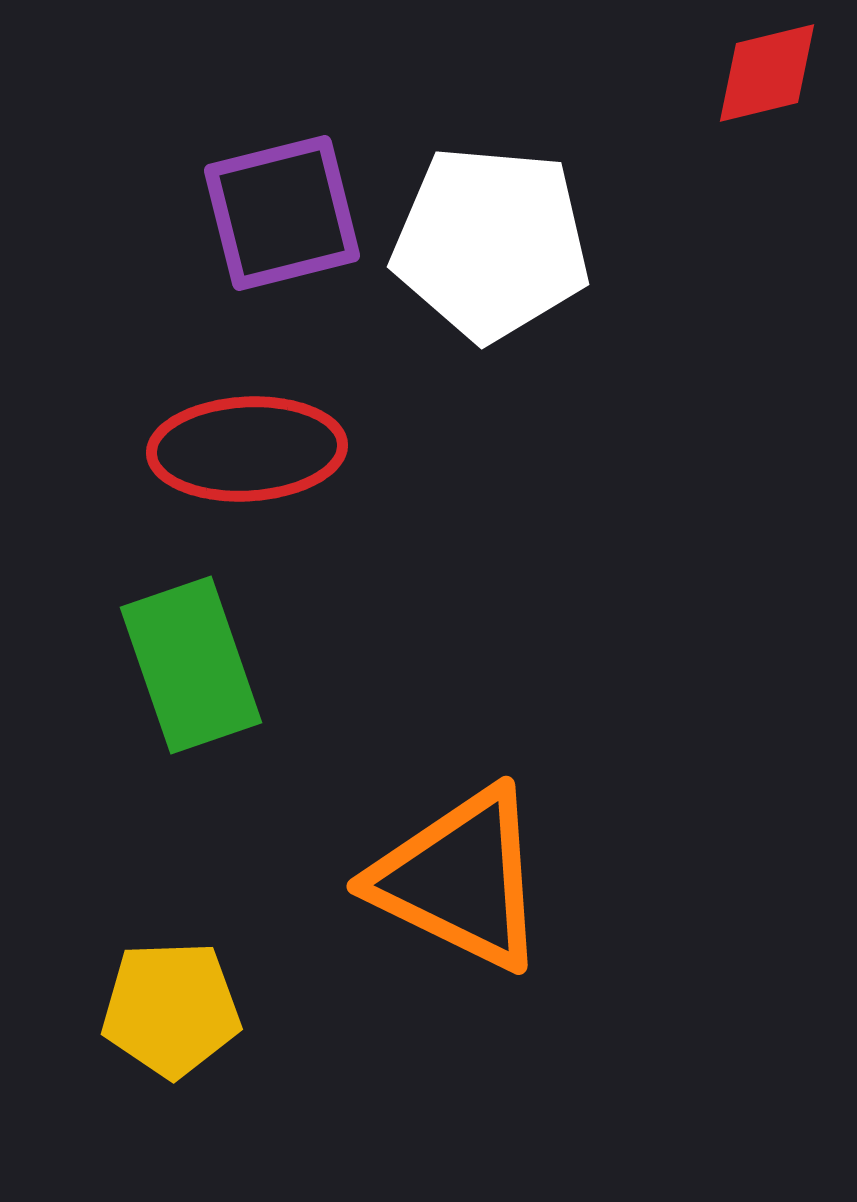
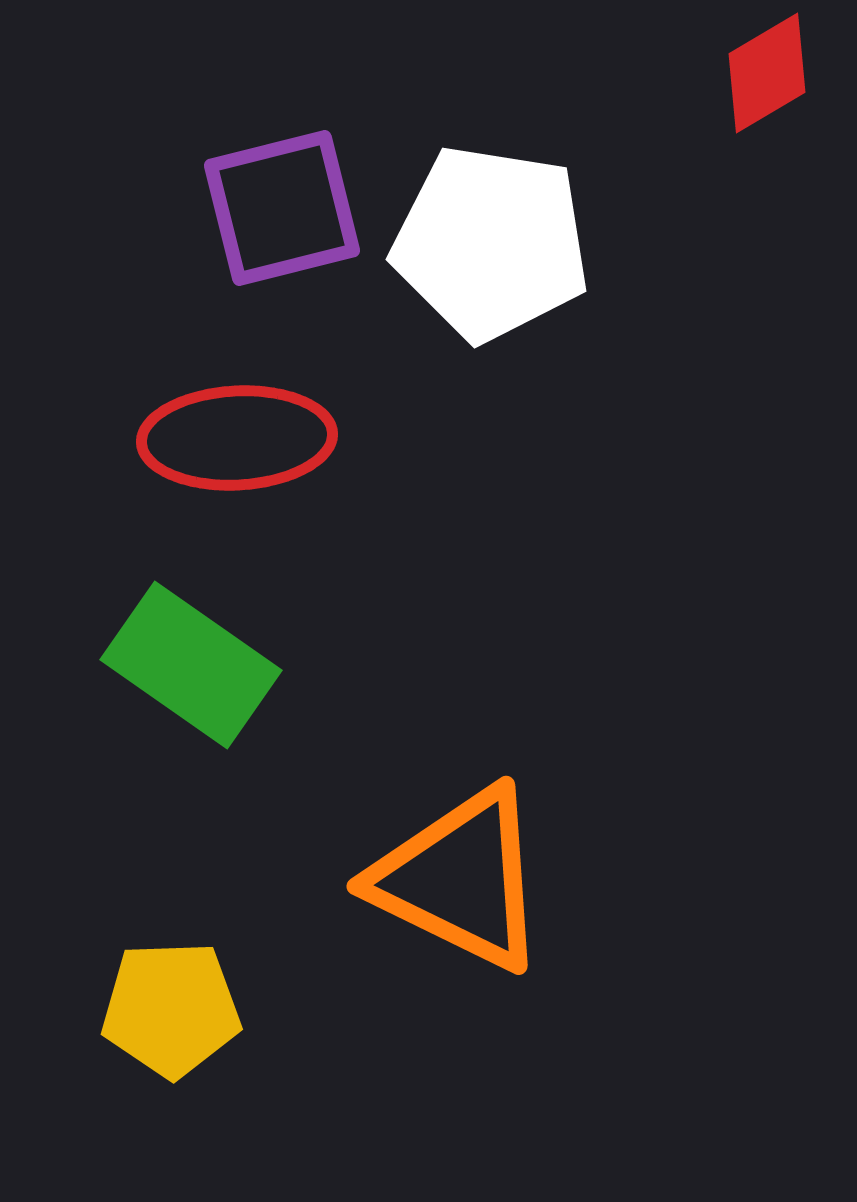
red diamond: rotated 17 degrees counterclockwise
purple square: moved 5 px up
white pentagon: rotated 4 degrees clockwise
red ellipse: moved 10 px left, 11 px up
green rectangle: rotated 36 degrees counterclockwise
